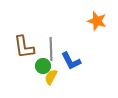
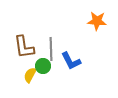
orange star: rotated 12 degrees counterclockwise
yellow semicircle: moved 21 px left, 2 px up
